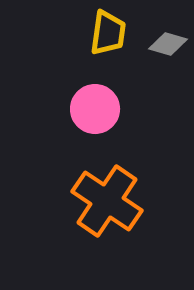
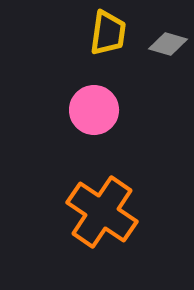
pink circle: moved 1 px left, 1 px down
orange cross: moved 5 px left, 11 px down
